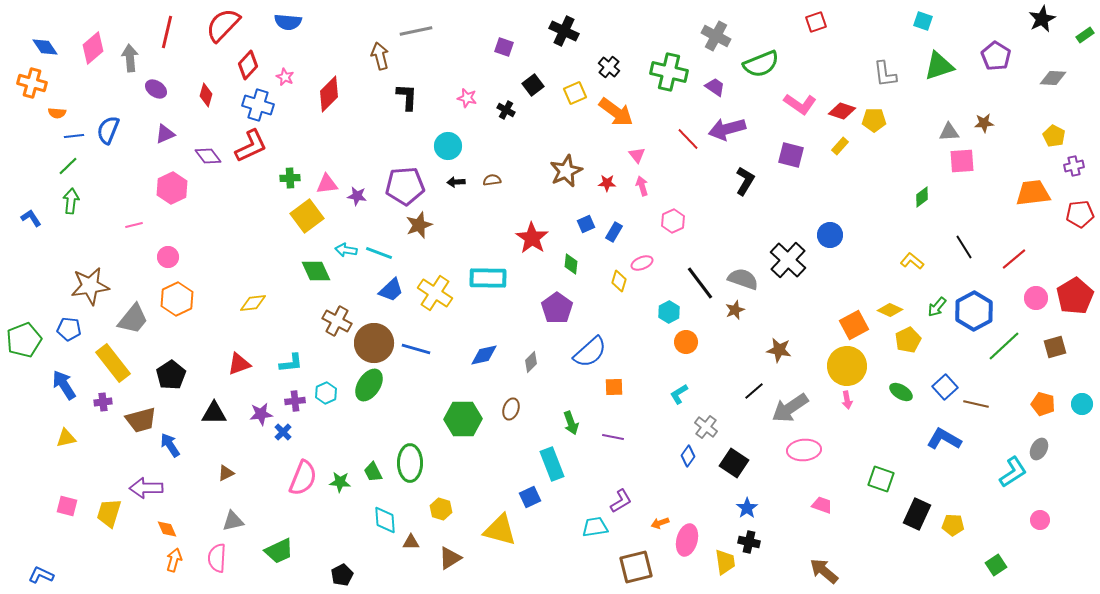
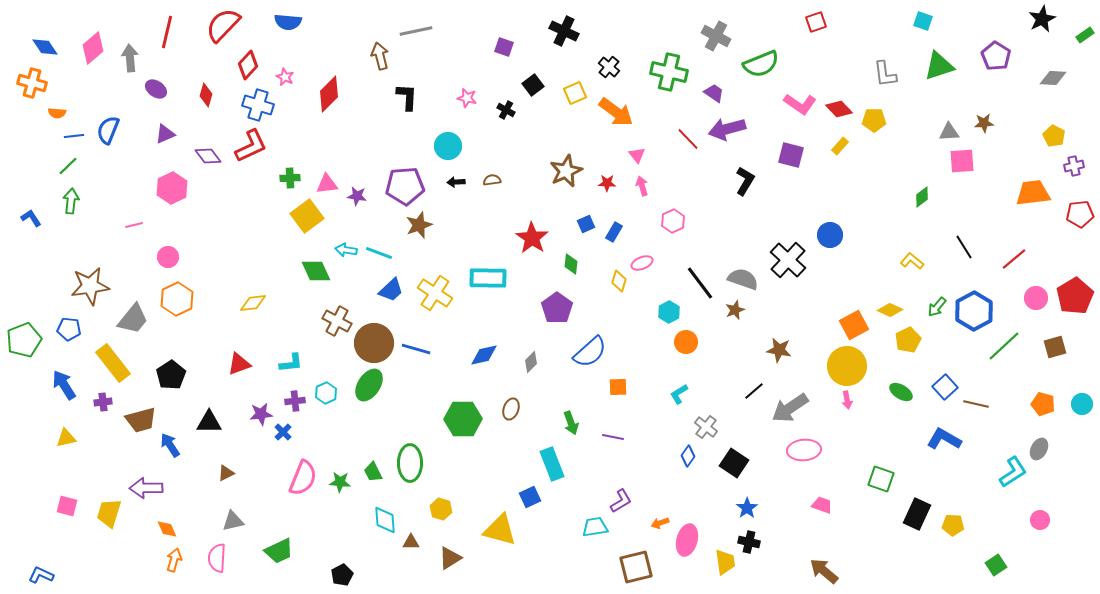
purple trapezoid at (715, 87): moved 1 px left, 6 px down
red diamond at (842, 111): moved 3 px left, 2 px up; rotated 28 degrees clockwise
orange square at (614, 387): moved 4 px right
black triangle at (214, 413): moved 5 px left, 9 px down
